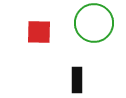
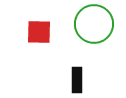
green circle: moved 1 px down
